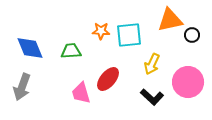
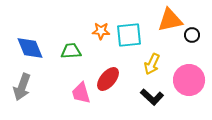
pink circle: moved 1 px right, 2 px up
